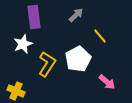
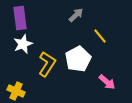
purple rectangle: moved 14 px left, 1 px down
